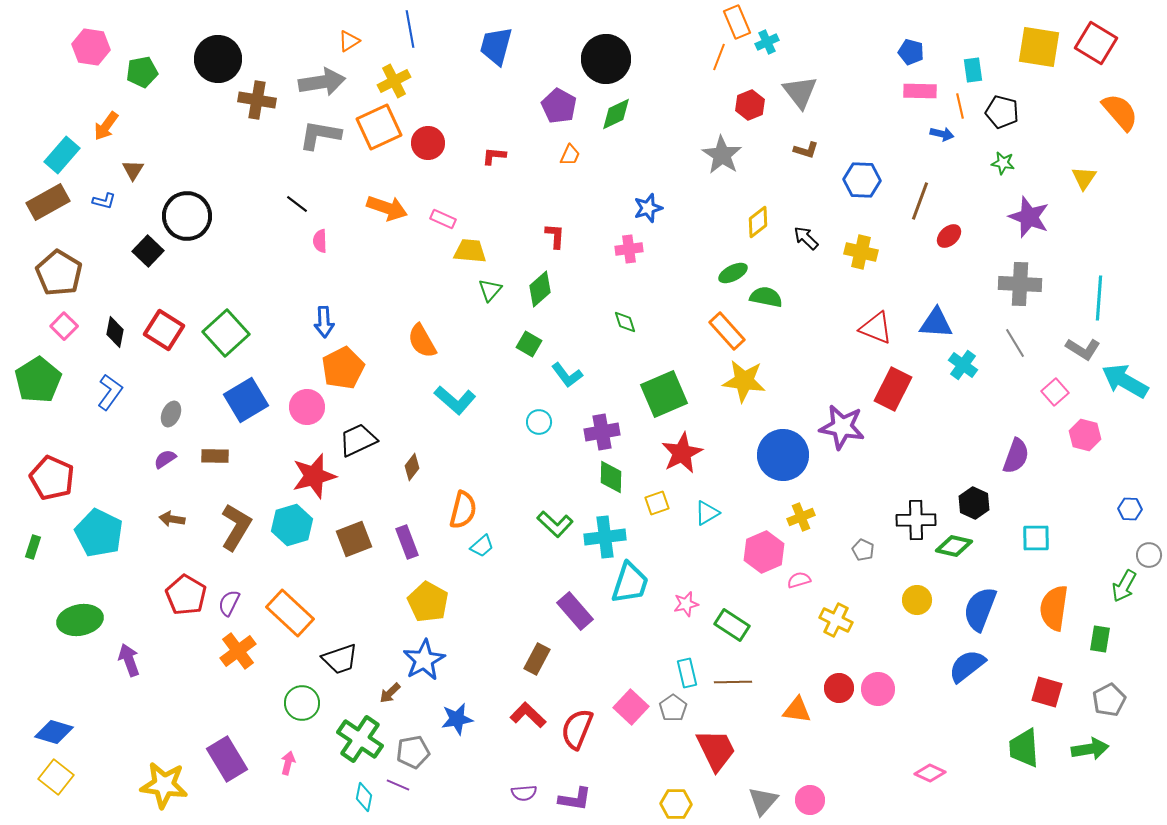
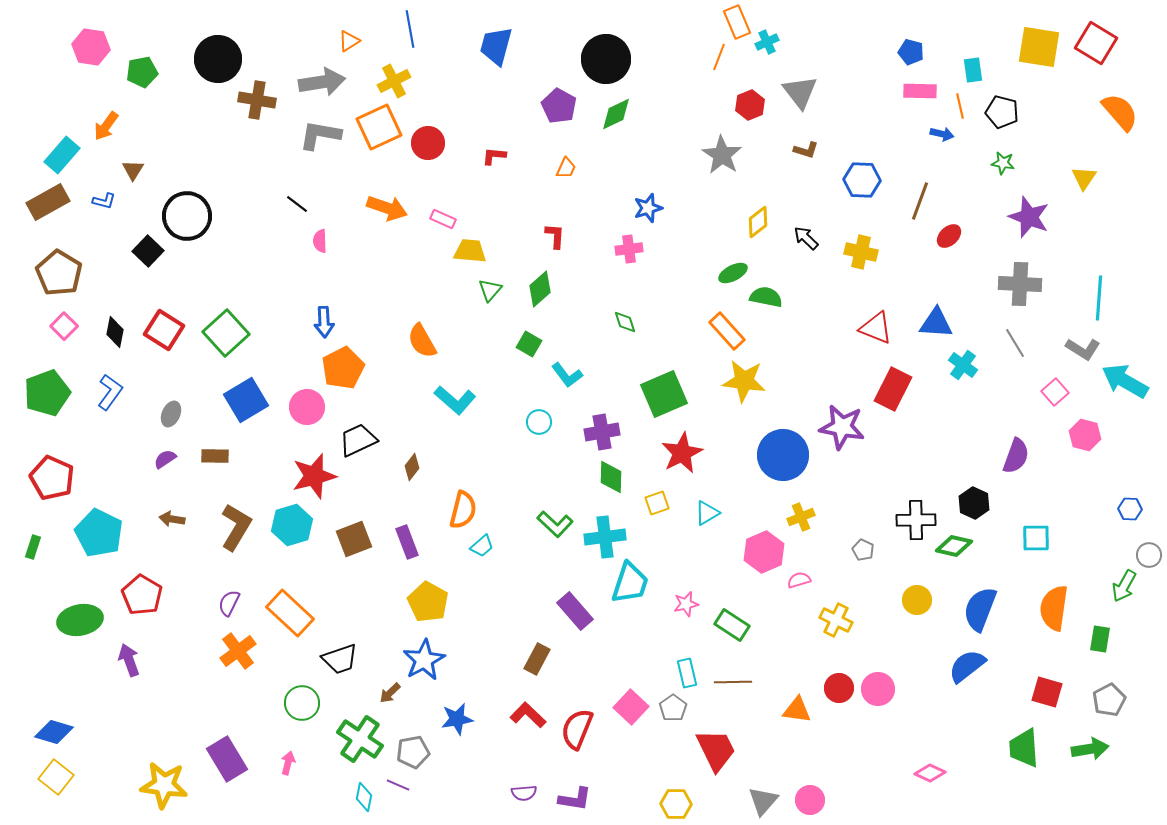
orange trapezoid at (570, 155): moved 4 px left, 13 px down
green pentagon at (38, 380): moved 9 px right, 13 px down; rotated 12 degrees clockwise
red pentagon at (186, 595): moved 44 px left
